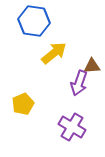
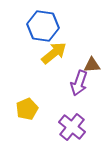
blue hexagon: moved 9 px right, 5 px down
brown triangle: moved 1 px up
yellow pentagon: moved 4 px right, 5 px down
purple cross: rotated 8 degrees clockwise
